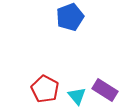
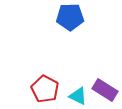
blue pentagon: rotated 20 degrees clockwise
cyan triangle: moved 1 px right; rotated 24 degrees counterclockwise
